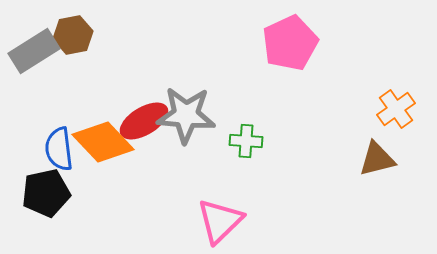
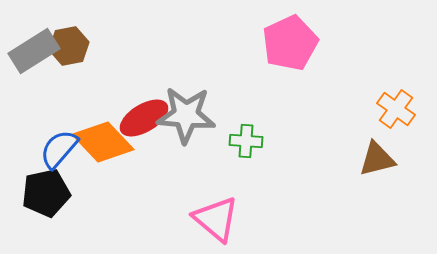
brown hexagon: moved 4 px left, 11 px down
orange cross: rotated 18 degrees counterclockwise
red ellipse: moved 3 px up
blue semicircle: rotated 48 degrees clockwise
pink triangle: moved 4 px left, 2 px up; rotated 36 degrees counterclockwise
